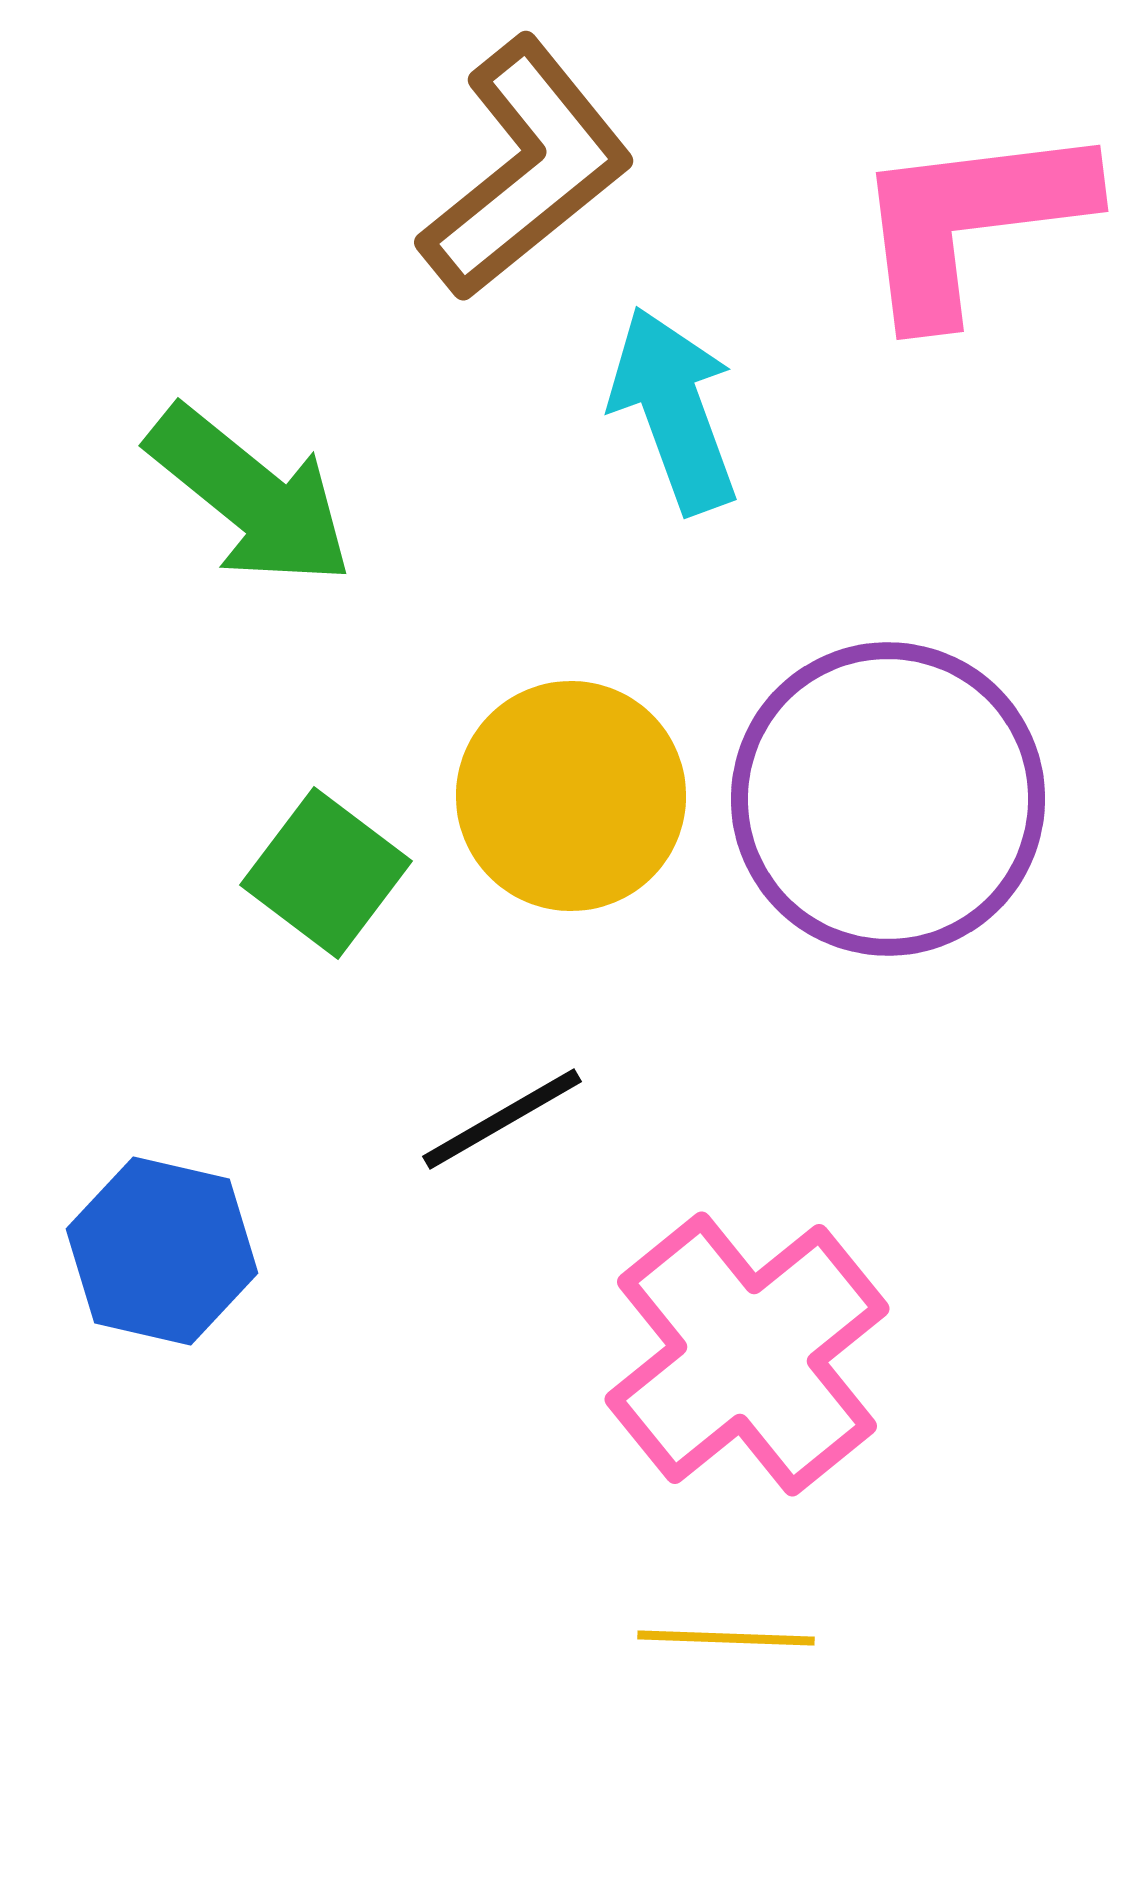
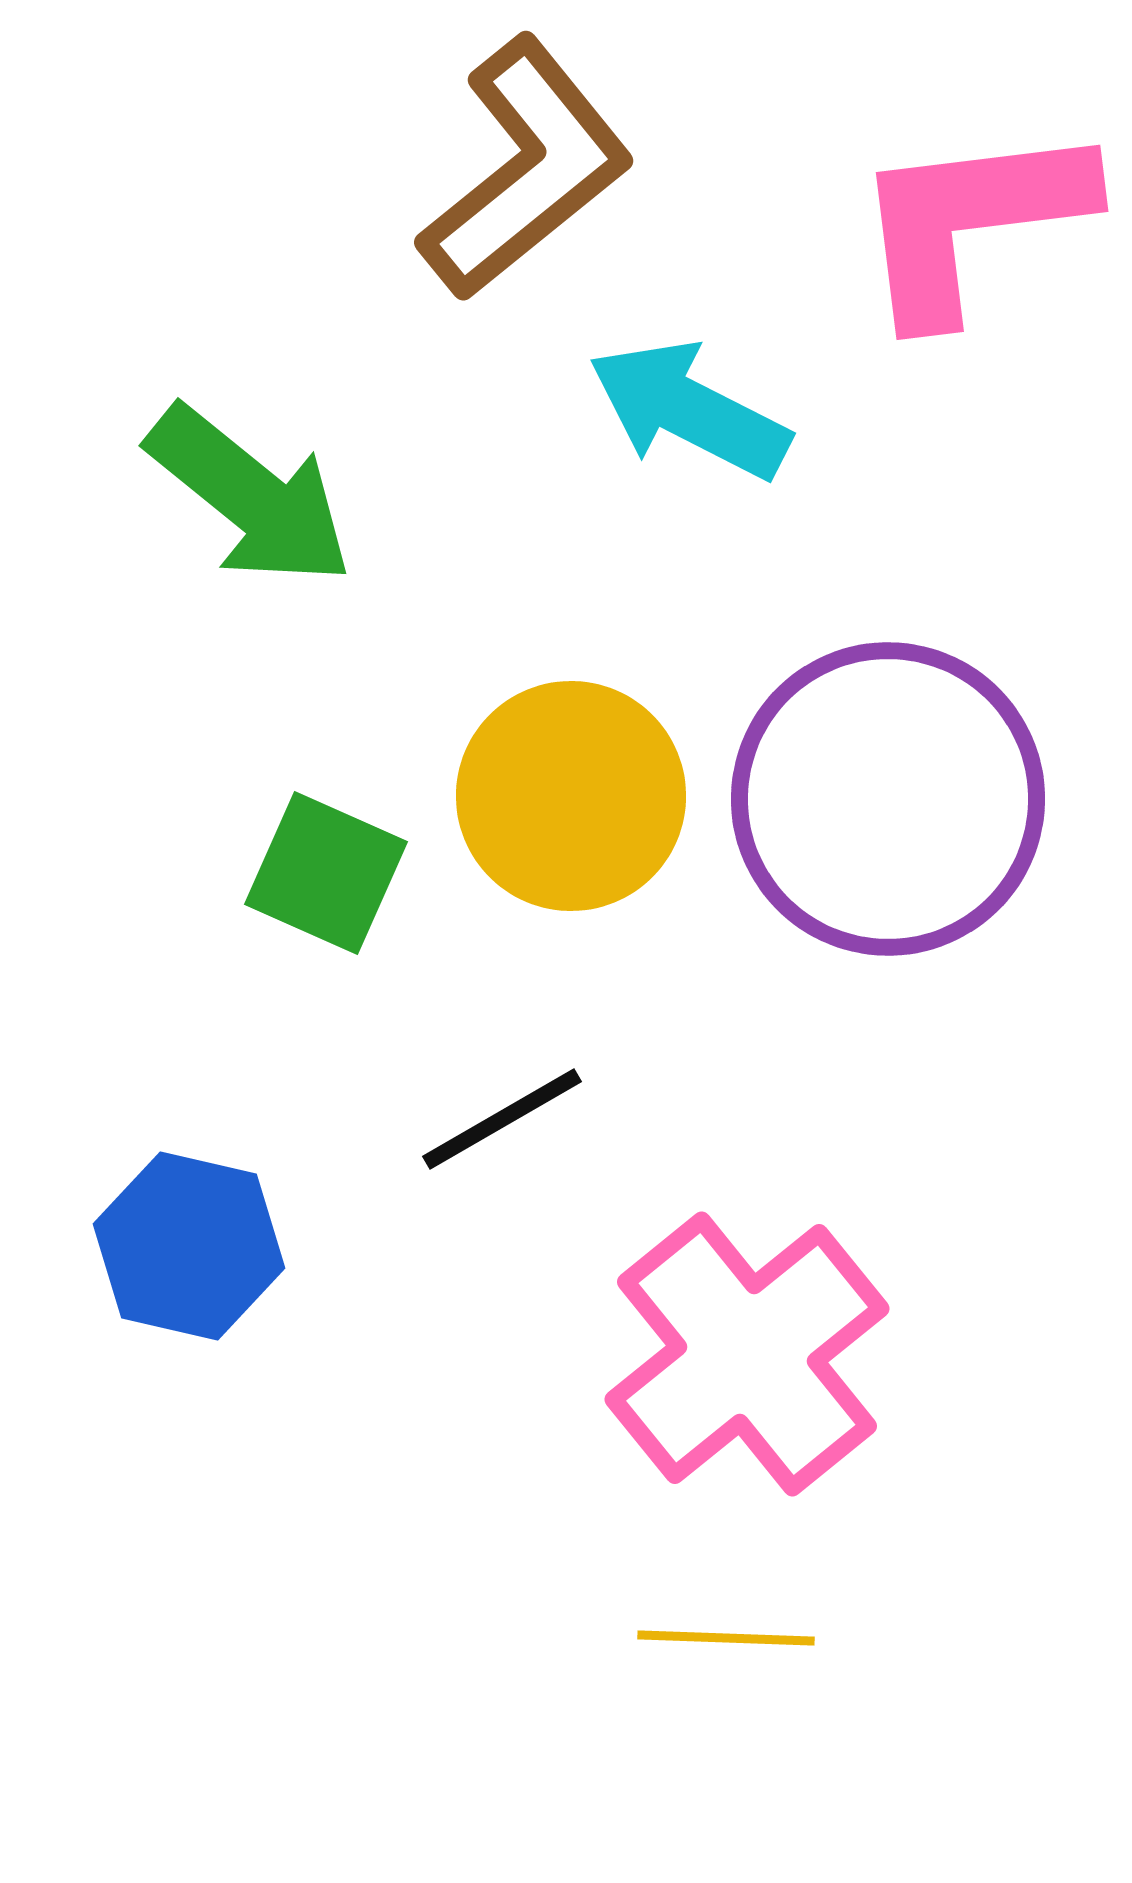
cyan arrow: moved 15 px right; rotated 43 degrees counterclockwise
green square: rotated 13 degrees counterclockwise
blue hexagon: moved 27 px right, 5 px up
